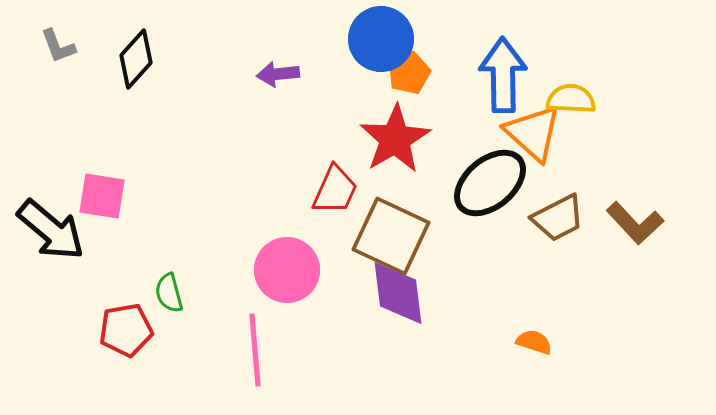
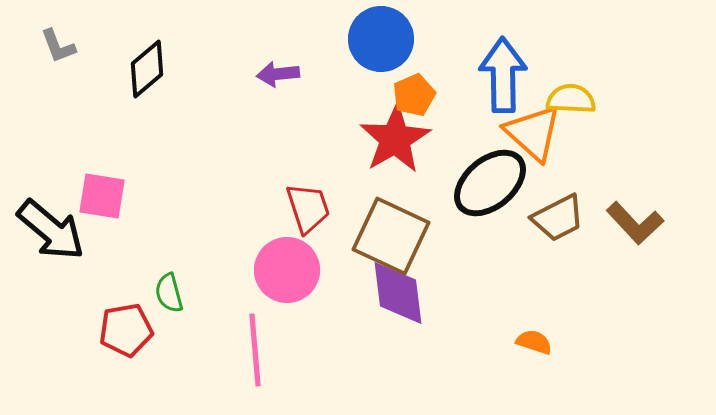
black diamond: moved 11 px right, 10 px down; rotated 8 degrees clockwise
orange pentagon: moved 5 px right, 22 px down
red trapezoid: moved 27 px left, 18 px down; rotated 42 degrees counterclockwise
